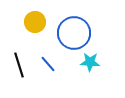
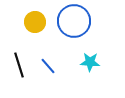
blue circle: moved 12 px up
blue line: moved 2 px down
